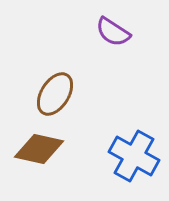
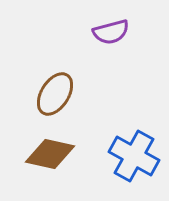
purple semicircle: moved 2 px left; rotated 48 degrees counterclockwise
brown diamond: moved 11 px right, 5 px down
